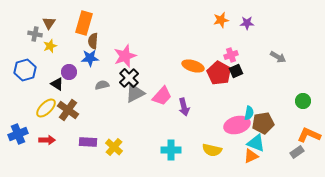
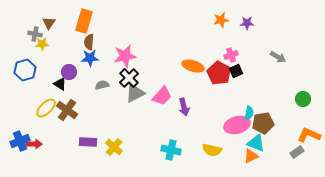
orange rectangle: moved 2 px up
brown semicircle: moved 4 px left, 1 px down
yellow star: moved 8 px left, 2 px up; rotated 16 degrees clockwise
pink star: rotated 10 degrees clockwise
black triangle: moved 3 px right
green circle: moved 2 px up
brown cross: moved 1 px left
blue cross: moved 2 px right, 7 px down
red arrow: moved 13 px left, 4 px down
cyan cross: rotated 12 degrees clockwise
